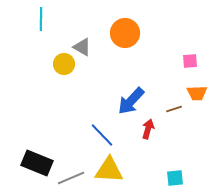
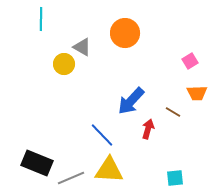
pink square: rotated 28 degrees counterclockwise
brown line: moved 1 px left, 3 px down; rotated 49 degrees clockwise
